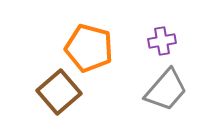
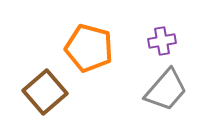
brown square: moved 14 px left
